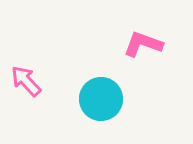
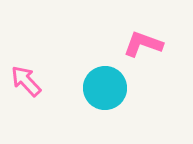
cyan circle: moved 4 px right, 11 px up
